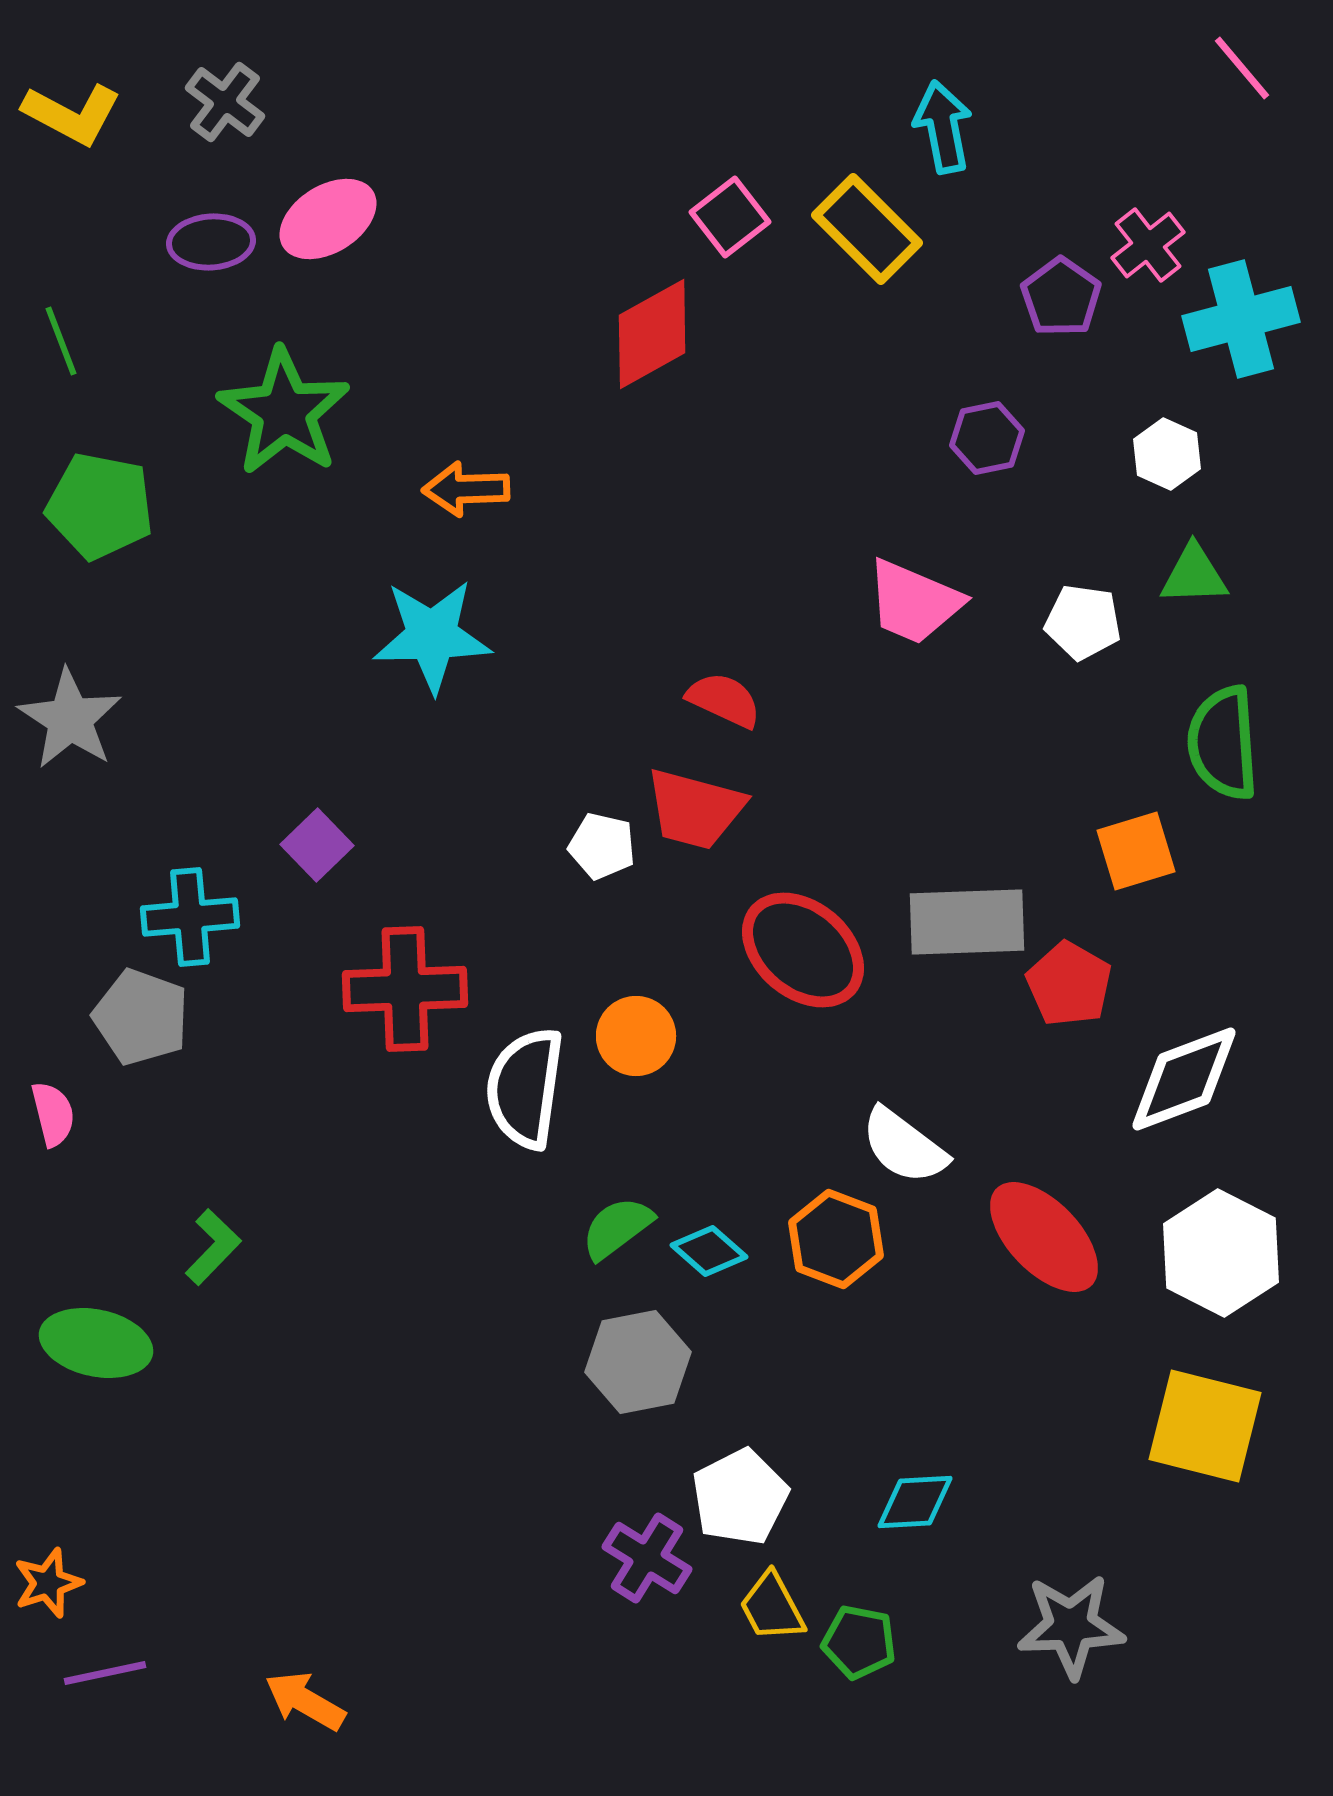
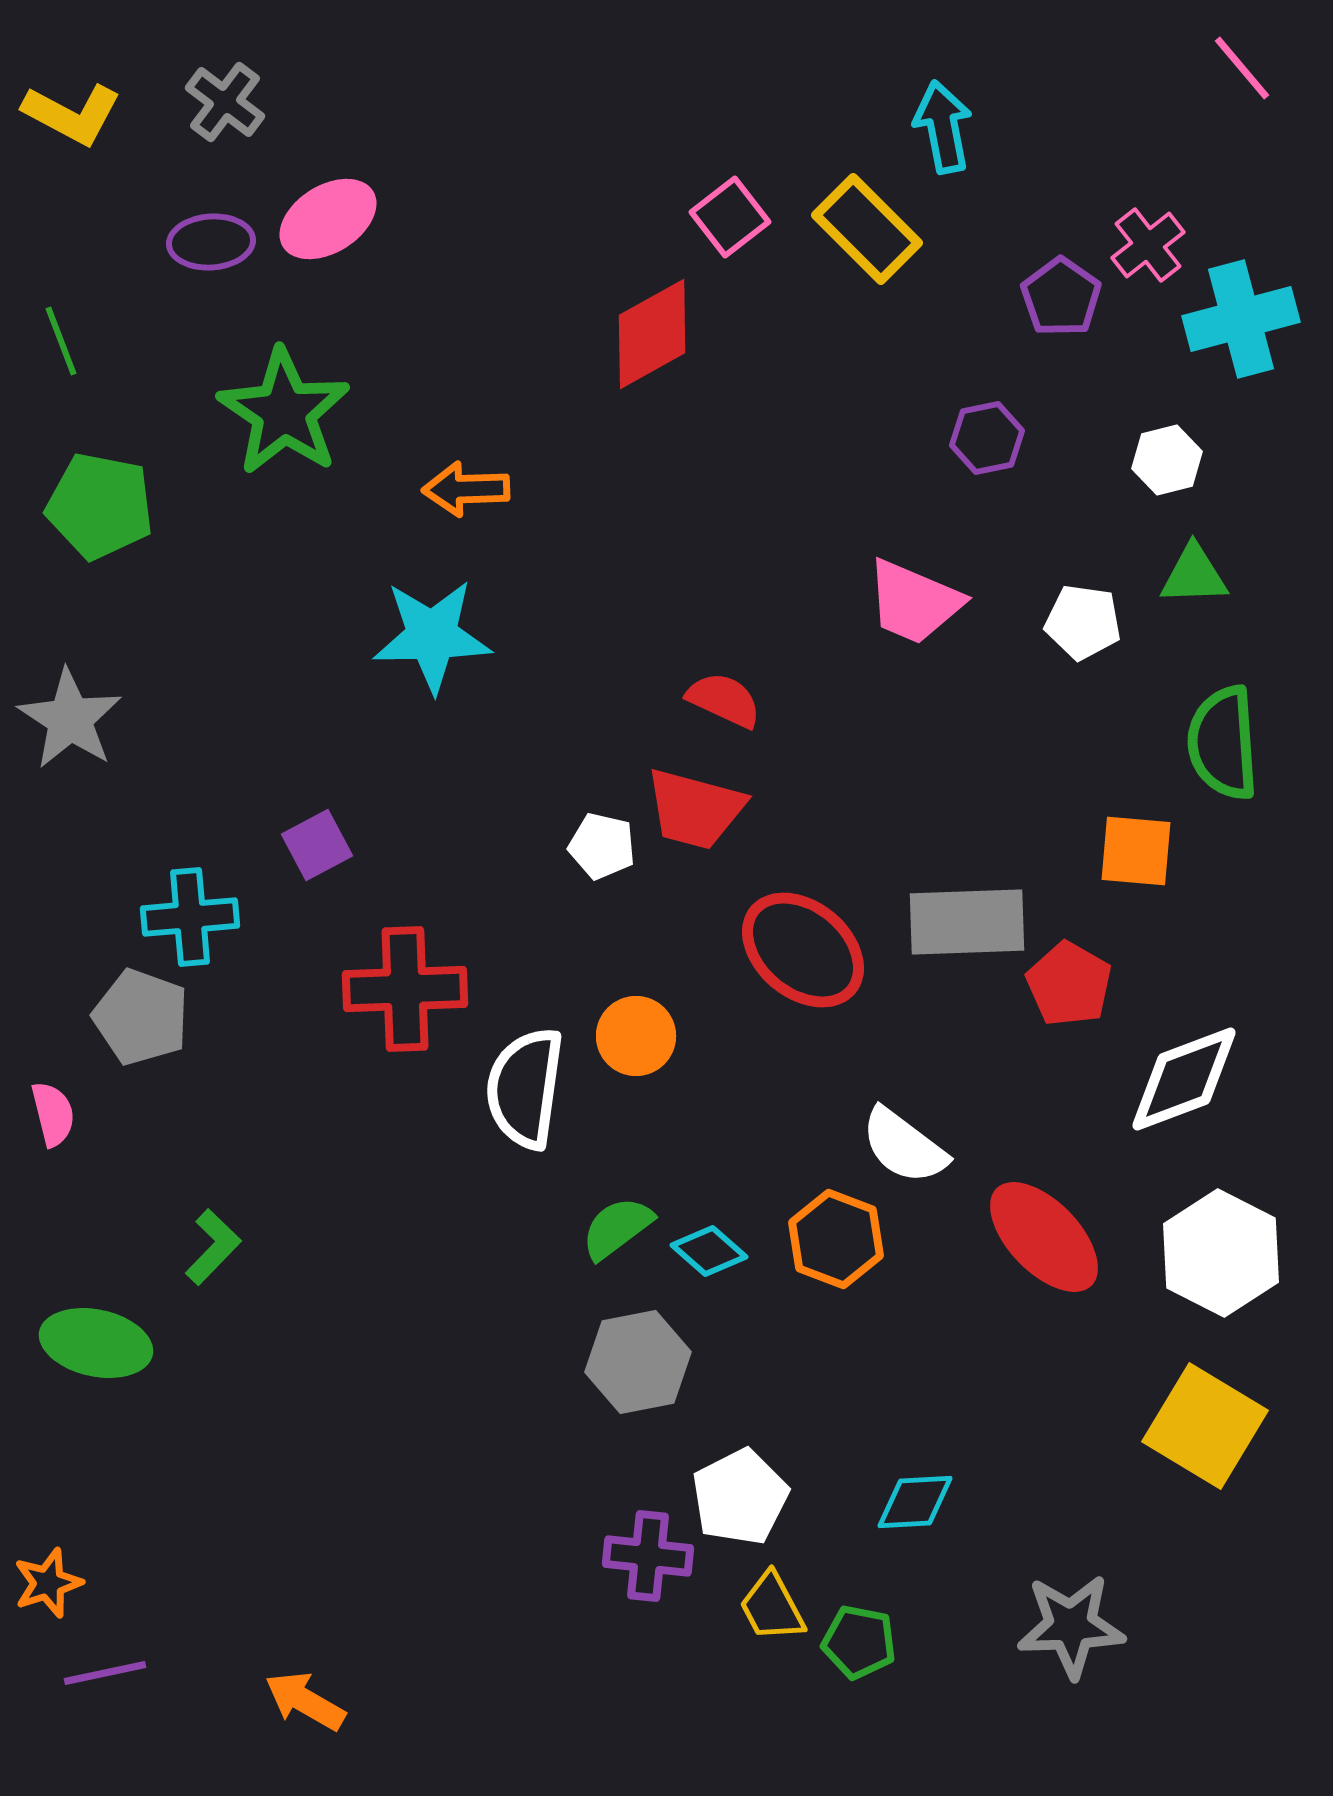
white hexagon at (1167, 454): moved 6 px down; rotated 22 degrees clockwise
purple square at (317, 845): rotated 16 degrees clockwise
orange square at (1136, 851): rotated 22 degrees clockwise
yellow square at (1205, 1426): rotated 17 degrees clockwise
purple cross at (647, 1558): moved 1 px right, 2 px up; rotated 26 degrees counterclockwise
